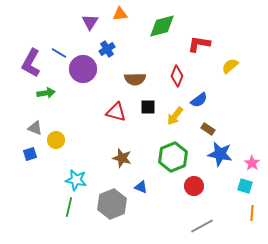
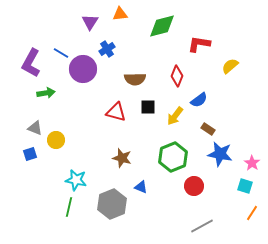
blue line: moved 2 px right
orange line: rotated 28 degrees clockwise
